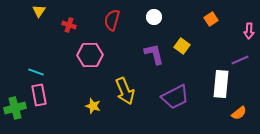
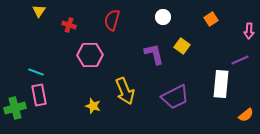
white circle: moved 9 px right
orange semicircle: moved 7 px right, 2 px down
